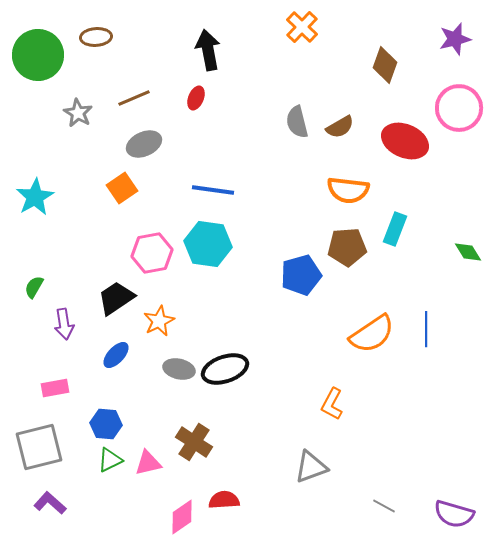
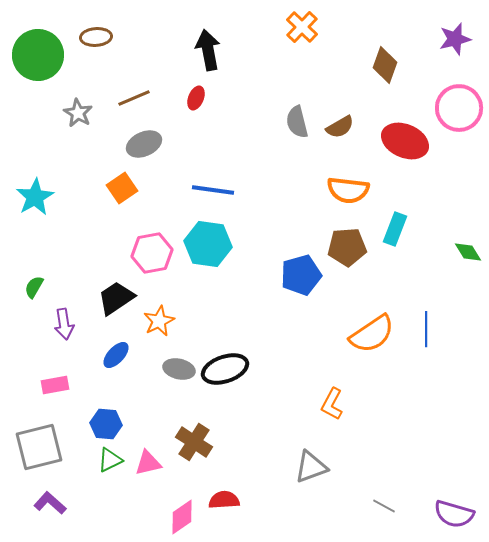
pink rectangle at (55, 388): moved 3 px up
